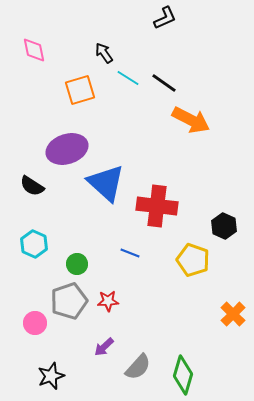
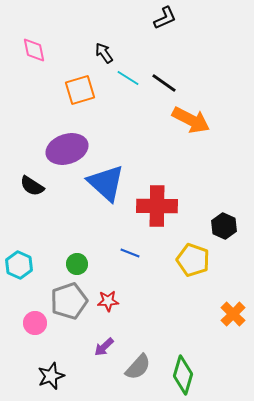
red cross: rotated 6 degrees counterclockwise
cyan hexagon: moved 15 px left, 21 px down
